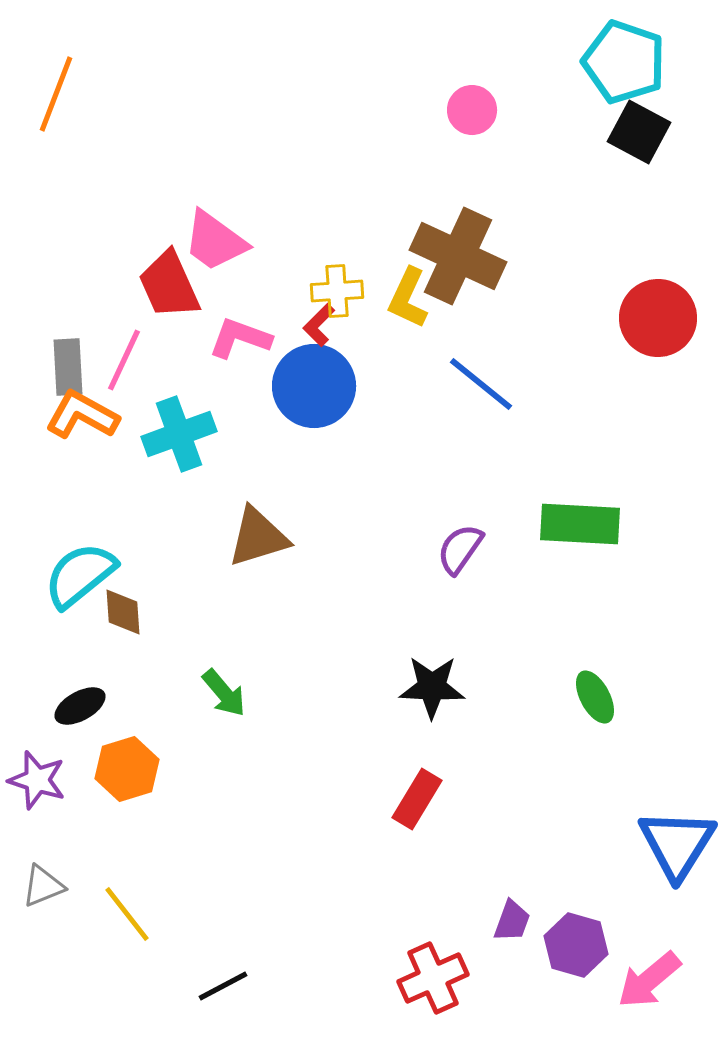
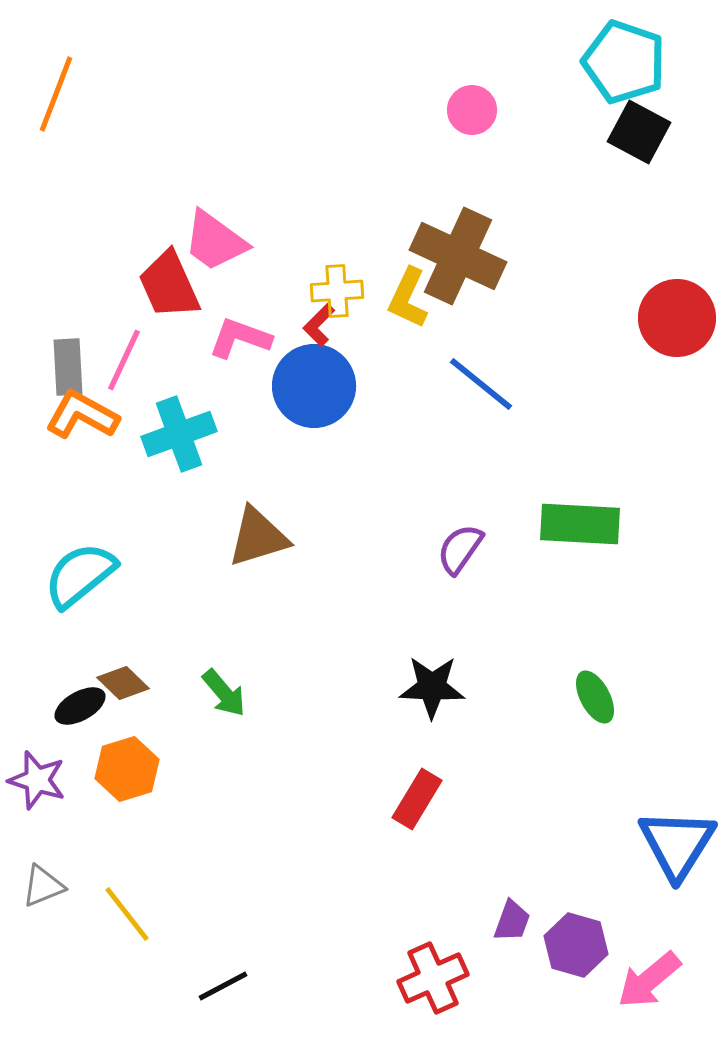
red circle: moved 19 px right
brown diamond: moved 71 px down; rotated 42 degrees counterclockwise
